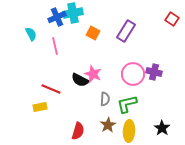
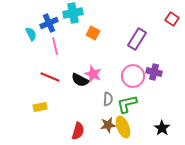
blue cross: moved 8 px left, 6 px down
purple rectangle: moved 11 px right, 8 px down
pink circle: moved 2 px down
red line: moved 1 px left, 12 px up
gray semicircle: moved 3 px right
brown star: rotated 21 degrees clockwise
yellow ellipse: moved 6 px left, 4 px up; rotated 25 degrees counterclockwise
